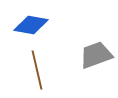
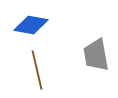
gray trapezoid: rotated 80 degrees counterclockwise
